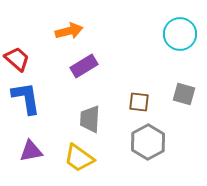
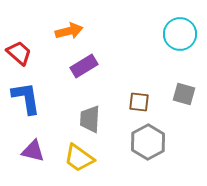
red trapezoid: moved 2 px right, 6 px up
purple triangle: moved 2 px right; rotated 25 degrees clockwise
